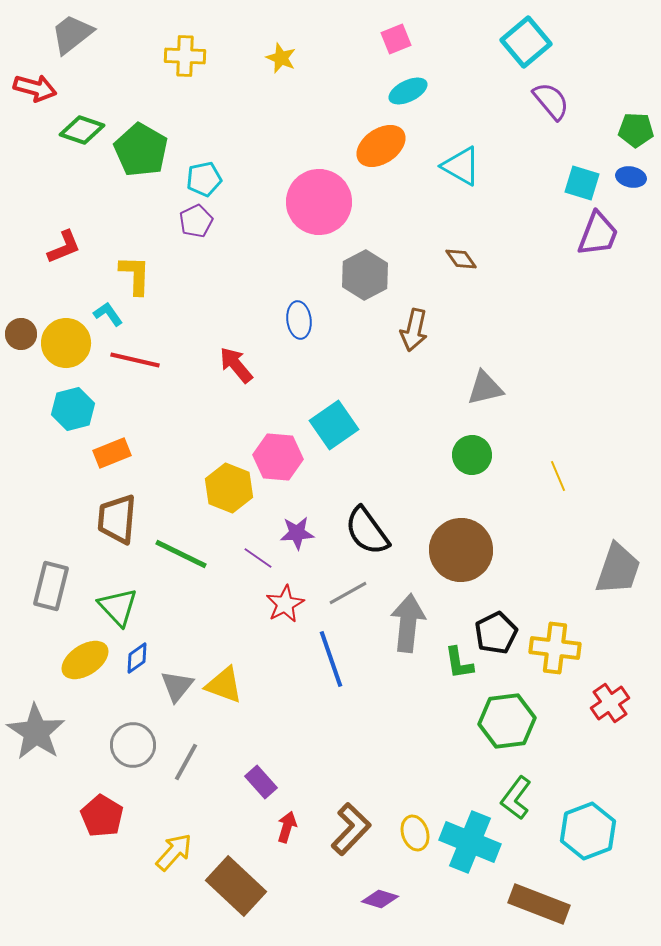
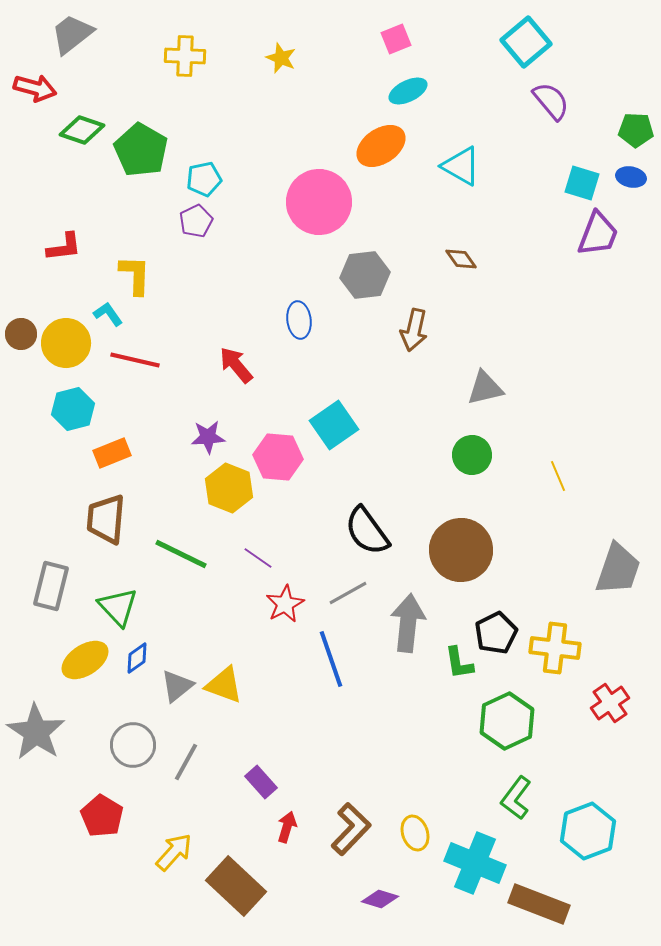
red L-shape at (64, 247): rotated 15 degrees clockwise
gray hexagon at (365, 275): rotated 21 degrees clockwise
brown trapezoid at (117, 519): moved 11 px left
purple star at (297, 533): moved 89 px left, 96 px up
gray triangle at (177, 686): rotated 12 degrees clockwise
green hexagon at (507, 721): rotated 18 degrees counterclockwise
cyan cross at (470, 842): moved 5 px right, 21 px down
